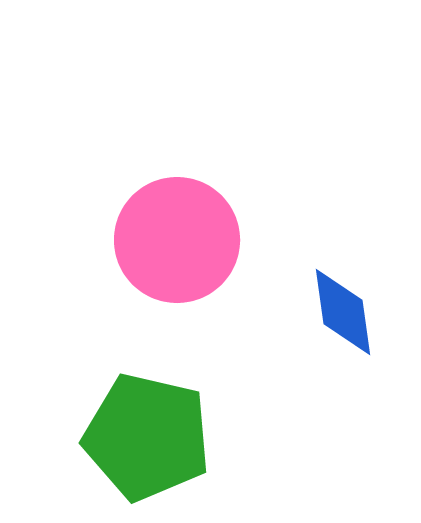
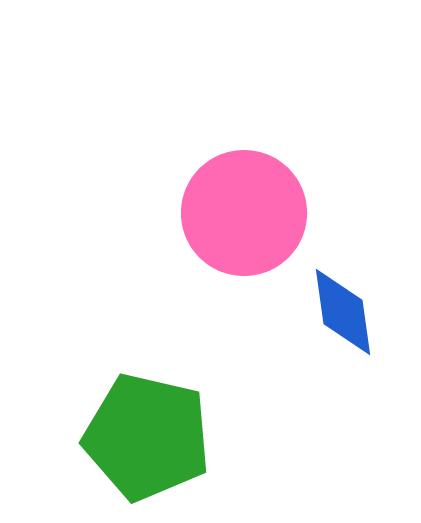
pink circle: moved 67 px right, 27 px up
